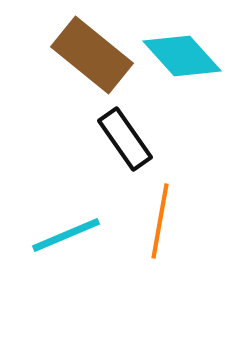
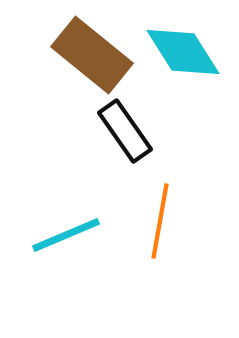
cyan diamond: moved 1 px right, 4 px up; rotated 10 degrees clockwise
black rectangle: moved 8 px up
